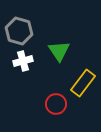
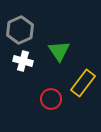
gray hexagon: moved 1 px right, 1 px up; rotated 20 degrees clockwise
white cross: rotated 30 degrees clockwise
red circle: moved 5 px left, 5 px up
